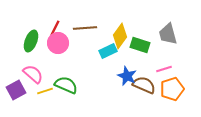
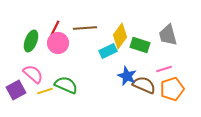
gray trapezoid: moved 1 px down
